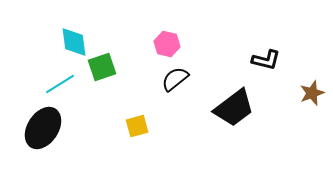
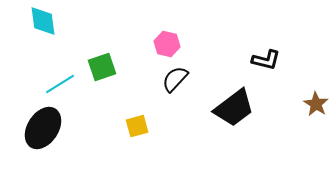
cyan diamond: moved 31 px left, 21 px up
black semicircle: rotated 8 degrees counterclockwise
brown star: moved 4 px right, 11 px down; rotated 20 degrees counterclockwise
